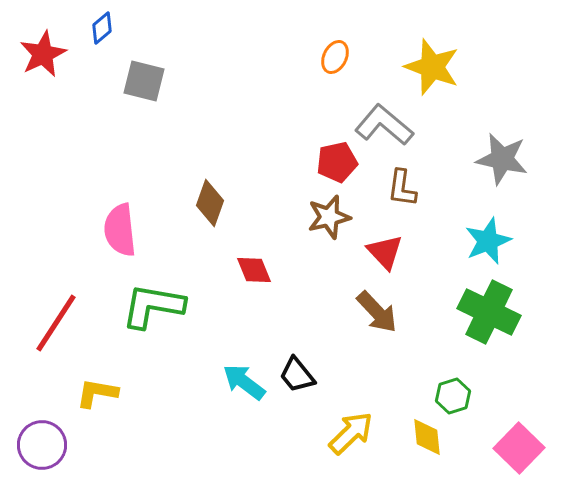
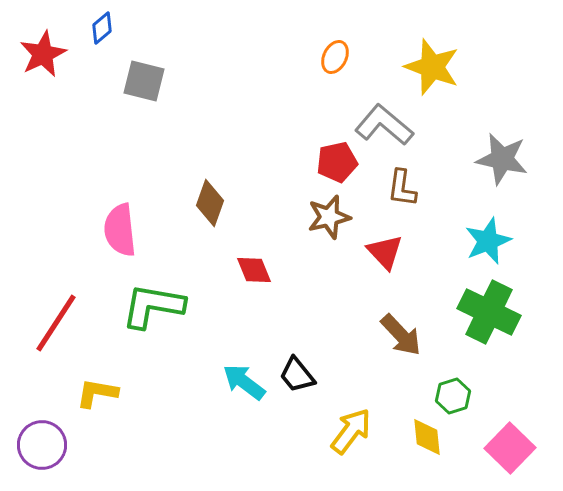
brown arrow: moved 24 px right, 23 px down
yellow arrow: moved 2 px up; rotated 9 degrees counterclockwise
pink square: moved 9 px left
